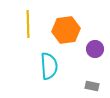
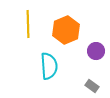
orange hexagon: rotated 16 degrees counterclockwise
purple circle: moved 1 px right, 2 px down
gray rectangle: rotated 24 degrees clockwise
